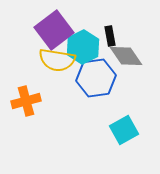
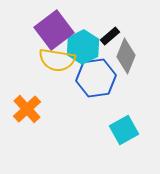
black rectangle: rotated 60 degrees clockwise
gray diamond: rotated 56 degrees clockwise
orange cross: moved 1 px right, 8 px down; rotated 28 degrees counterclockwise
